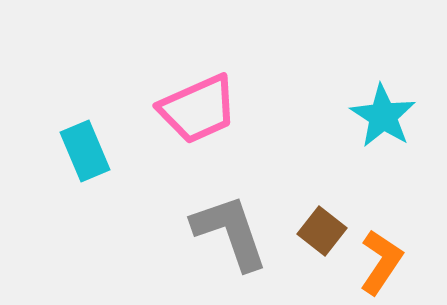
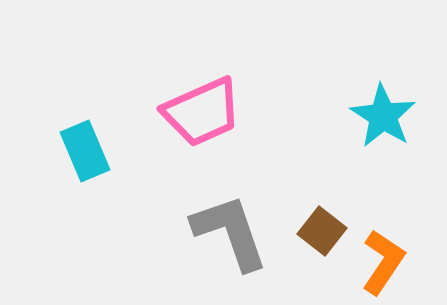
pink trapezoid: moved 4 px right, 3 px down
orange L-shape: moved 2 px right
